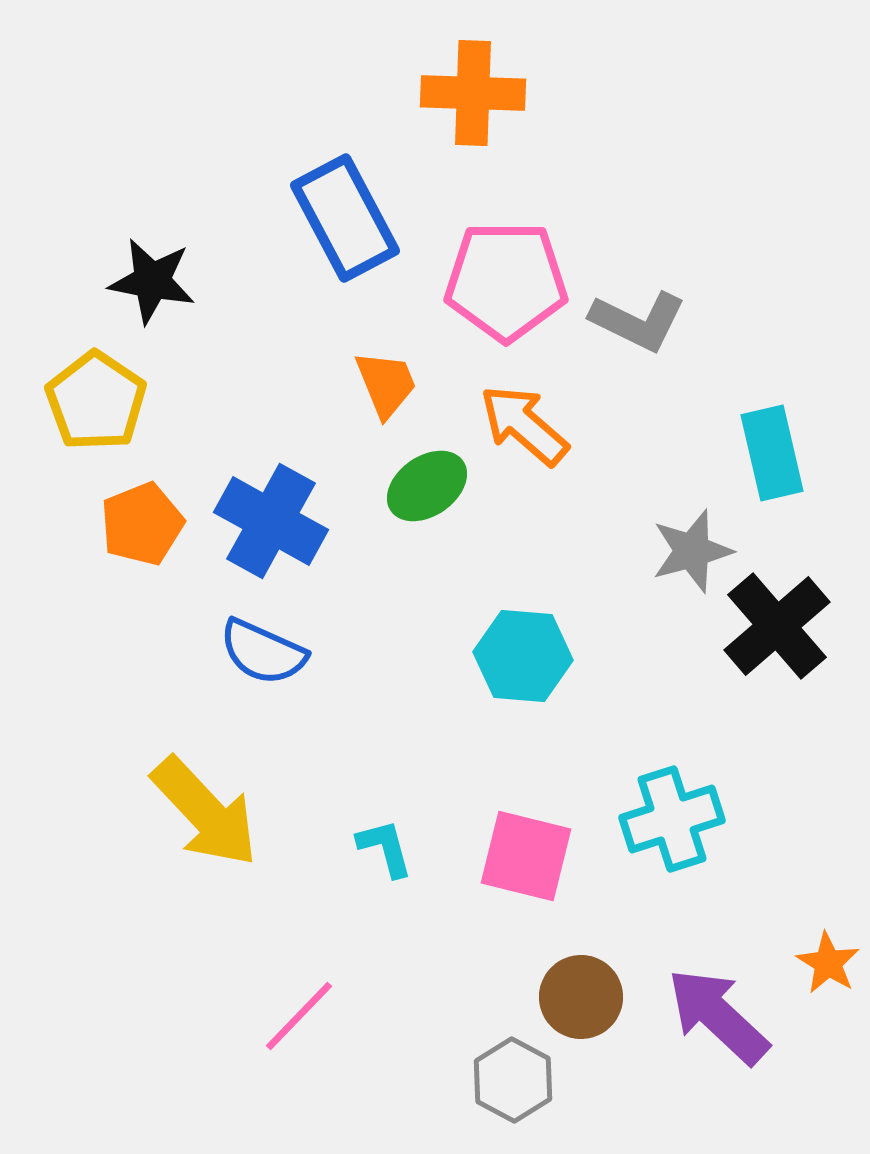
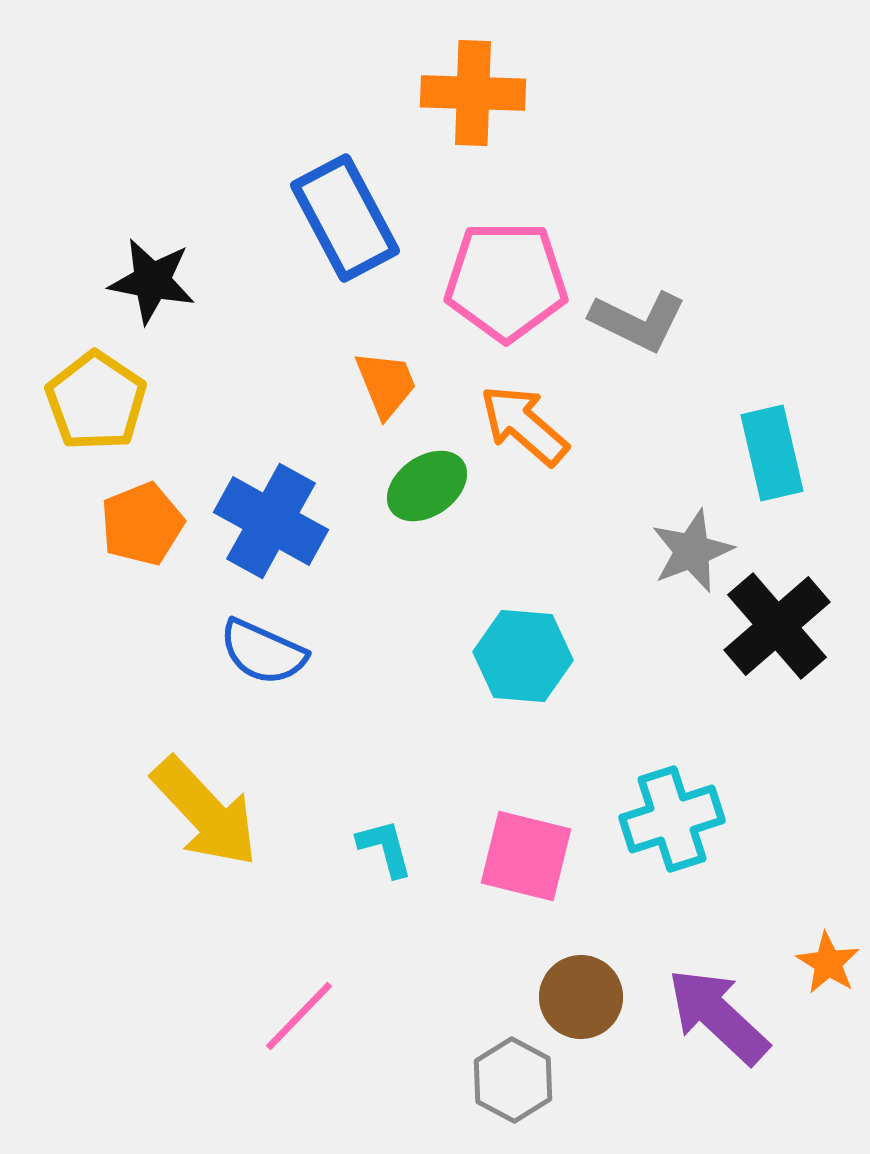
gray star: rotated 6 degrees counterclockwise
